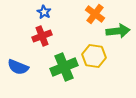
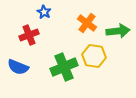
orange cross: moved 8 px left, 9 px down
red cross: moved 13 px left, 1 px up
